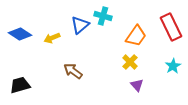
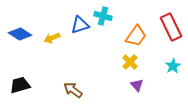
blue triangle: rotated 24 degrees clockwise
brown arrow: moved 19 px down
